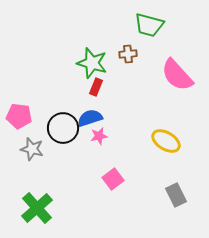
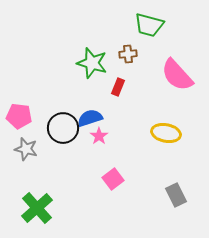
red rectangle: moved 22 px right
pink star: rotated 24 degrees counterclockwise
yellow ellipse: moved 8 px up; rotated 20 degrees counterclockwise
gray star: moved 6 px left
